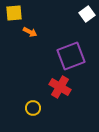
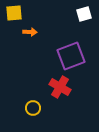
white square: moved 3 px left; rotated 21 degrees clockwise
orange arrow: rotated 24 degrees counterclockwise
